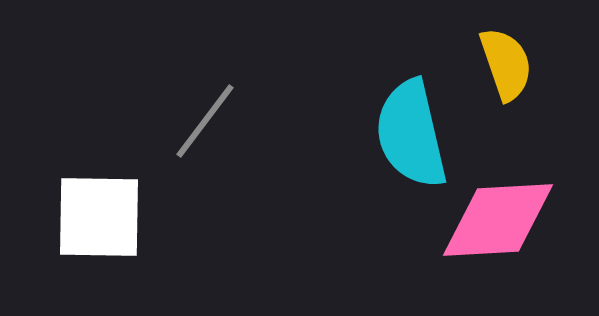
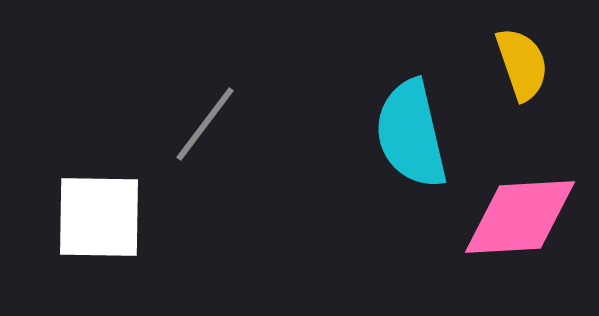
yellow semicircle: moved 16 px right
gray line: moved 3 px down
pink diamond: moved 22 px right, 3 px up
